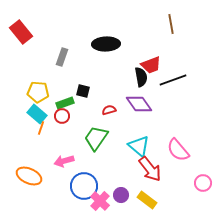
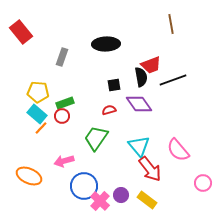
black square: moved 31 px right, 6 px up; rotated 24 degrees counterclockwise
orange line: rotated 24 degrees clockwise
cyan triangle: rotated 10 degrees clockwise
